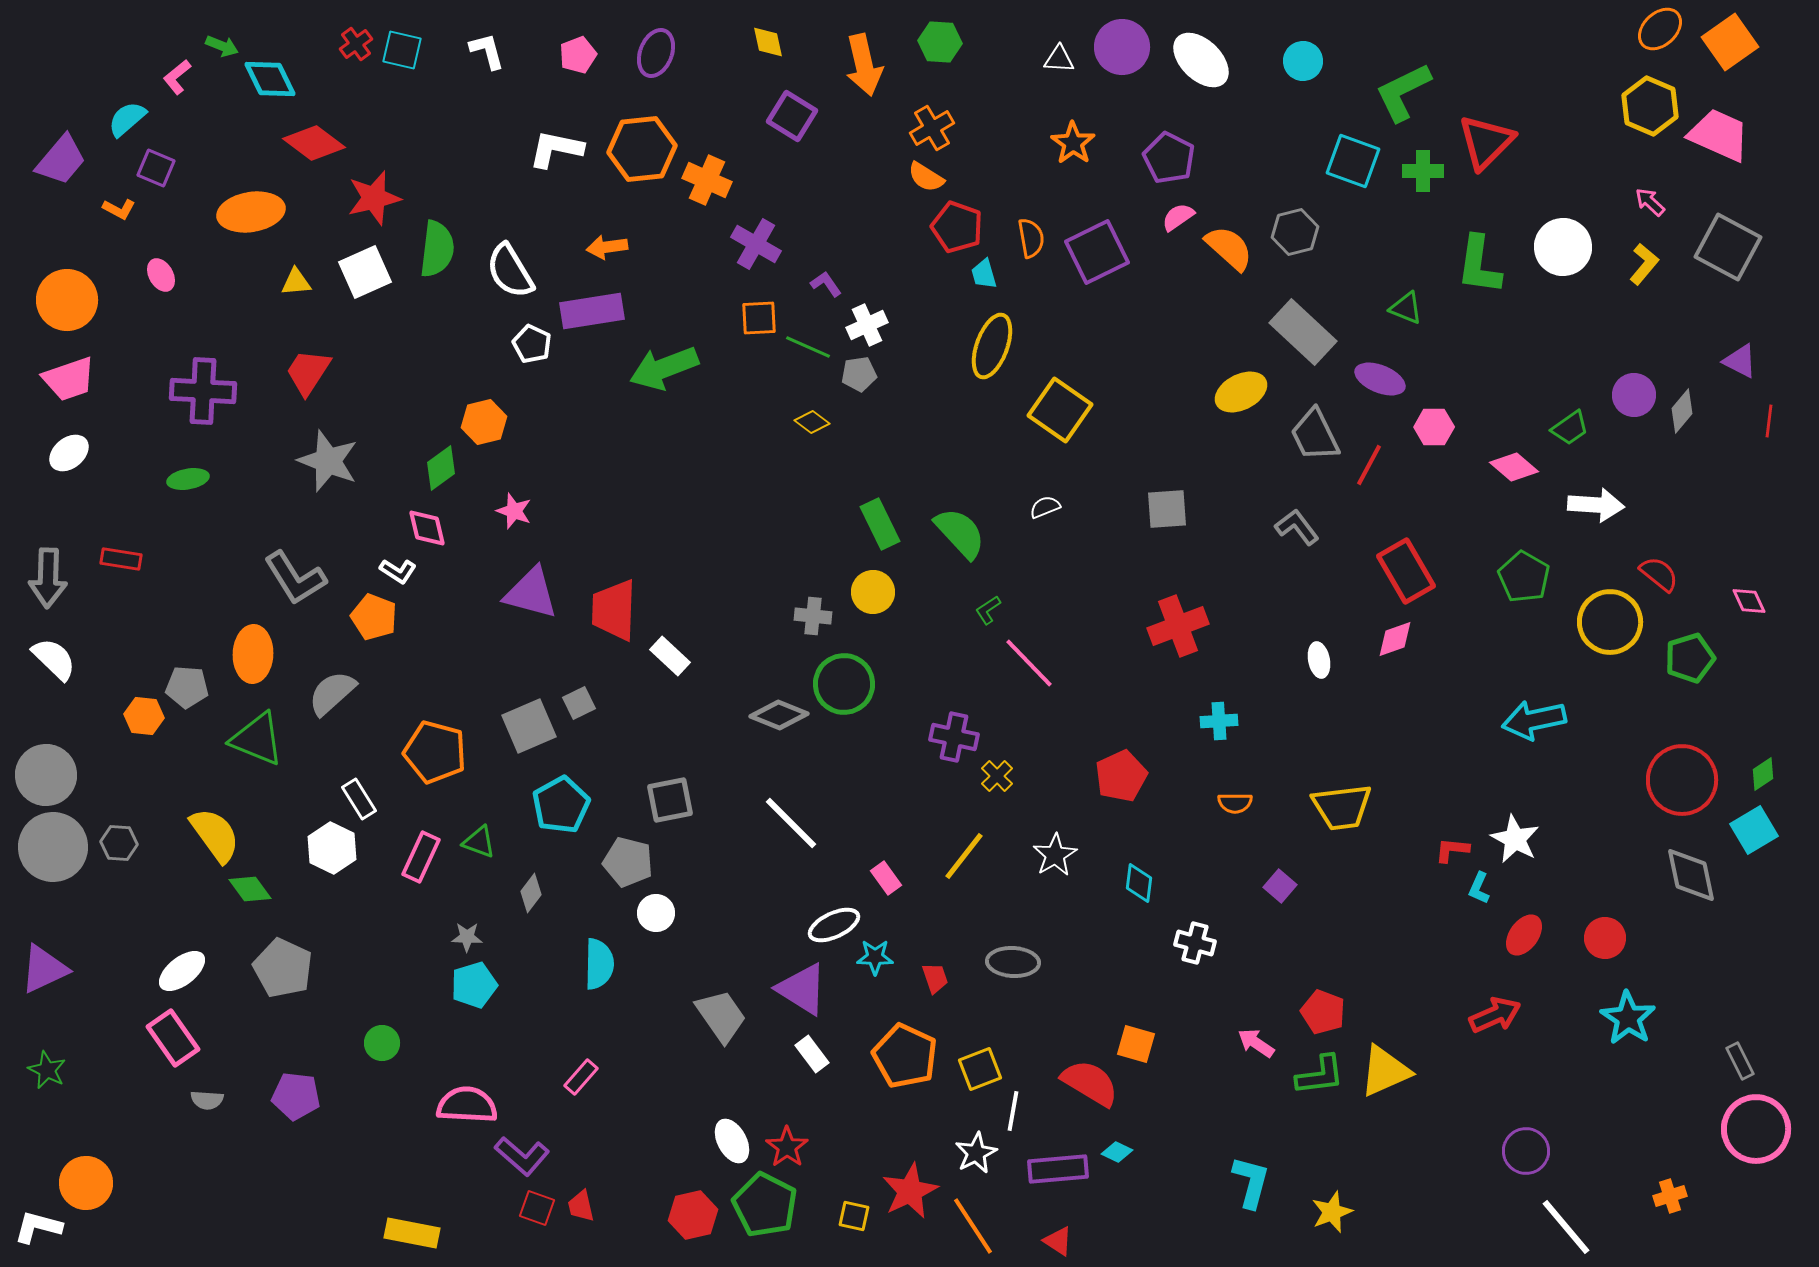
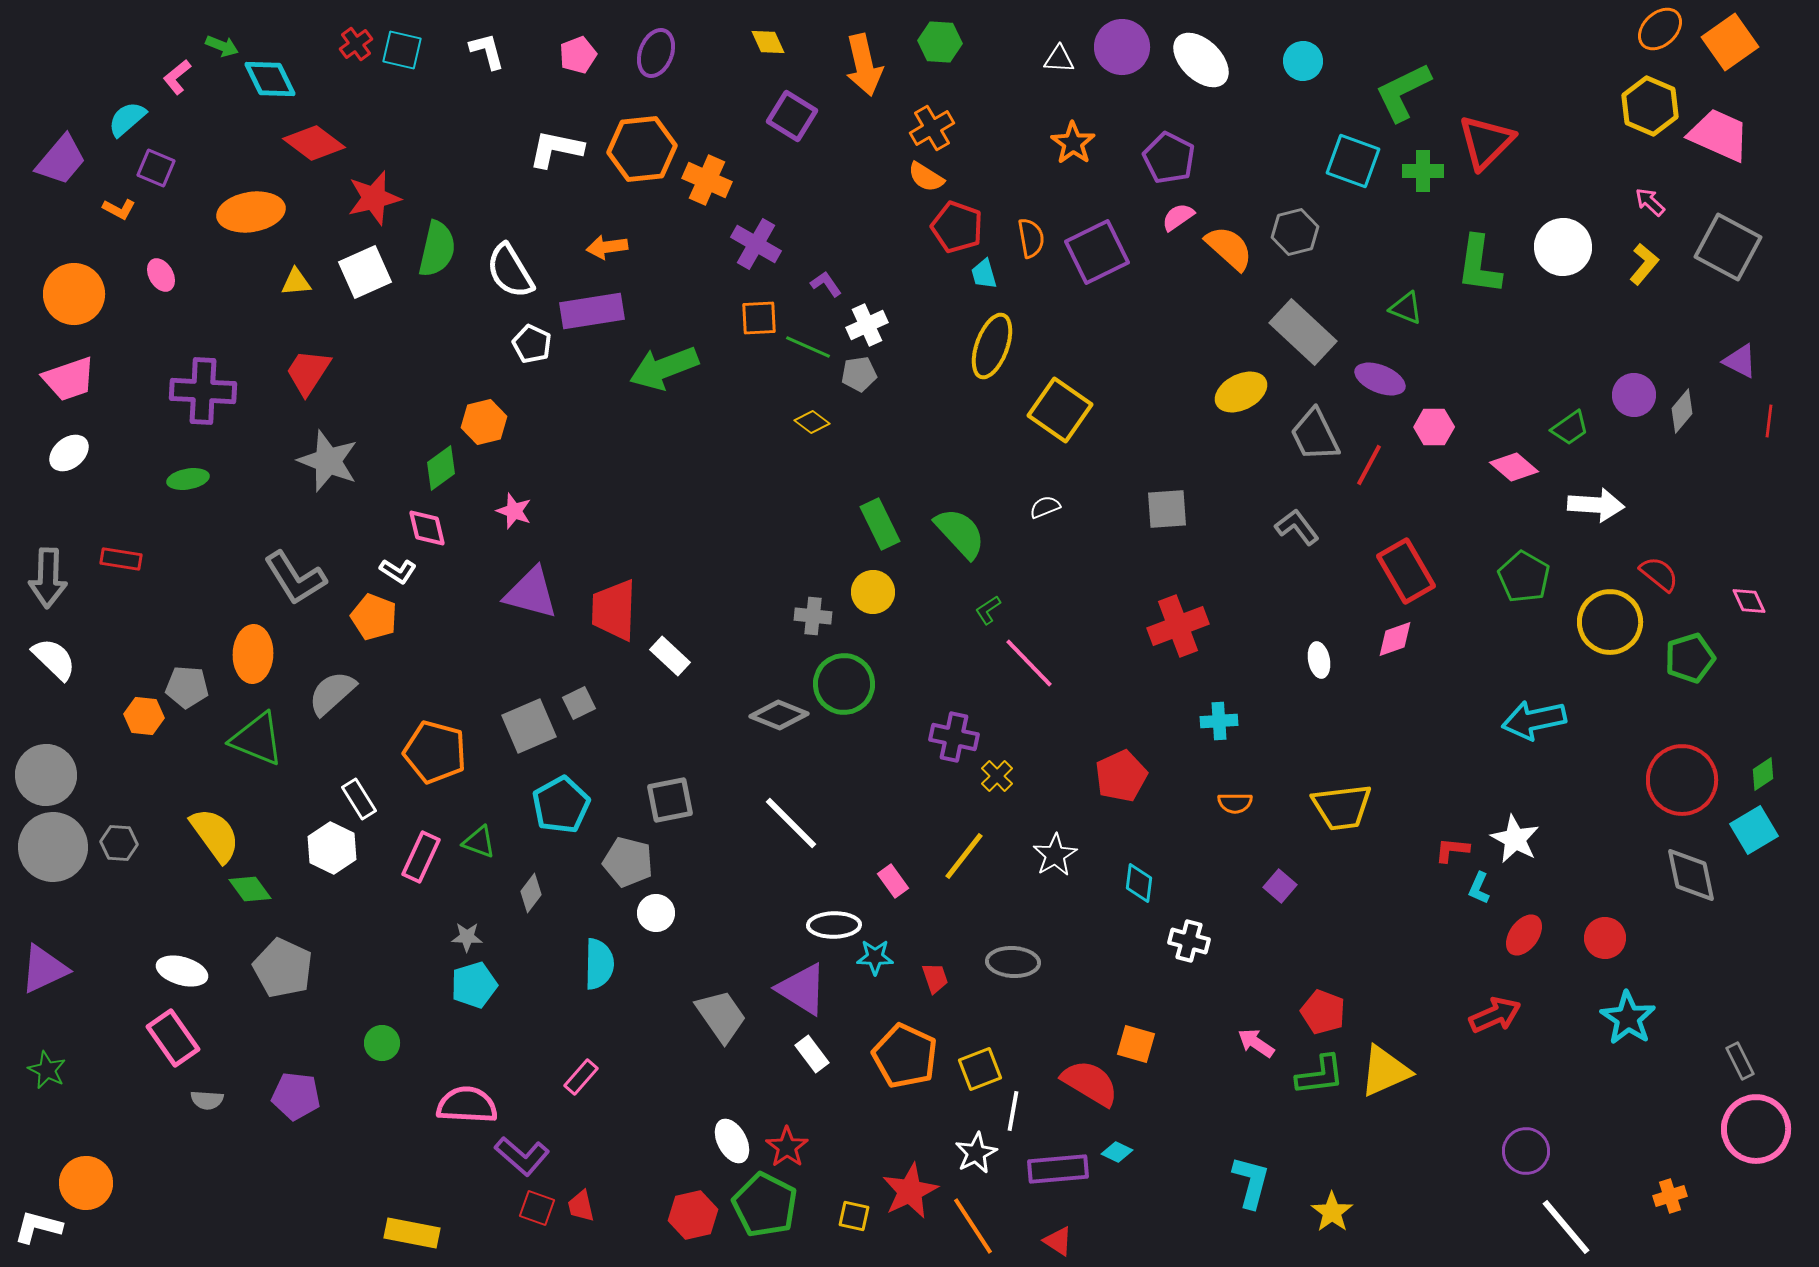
yellow diamond at (768, 42): rotated 12 degrees counterclockwise
green semicircle at (437, 249): rotated 6 degrees clockwise
orange circle at (67, 300): moved 7 px right, 6 px up
pink rectangle at (886, 878): moved 7 px right, 3 px down
white ellipse at (834, 925): rotated 24 degrees clockwise
white cross at (1195, 943): moved 6 px left, 2 px up
white ellipse at (182, 971): rotated 54 degrees clockwise
yellow star at (1332, 1212): rotated 15 degrees counterclockwise
